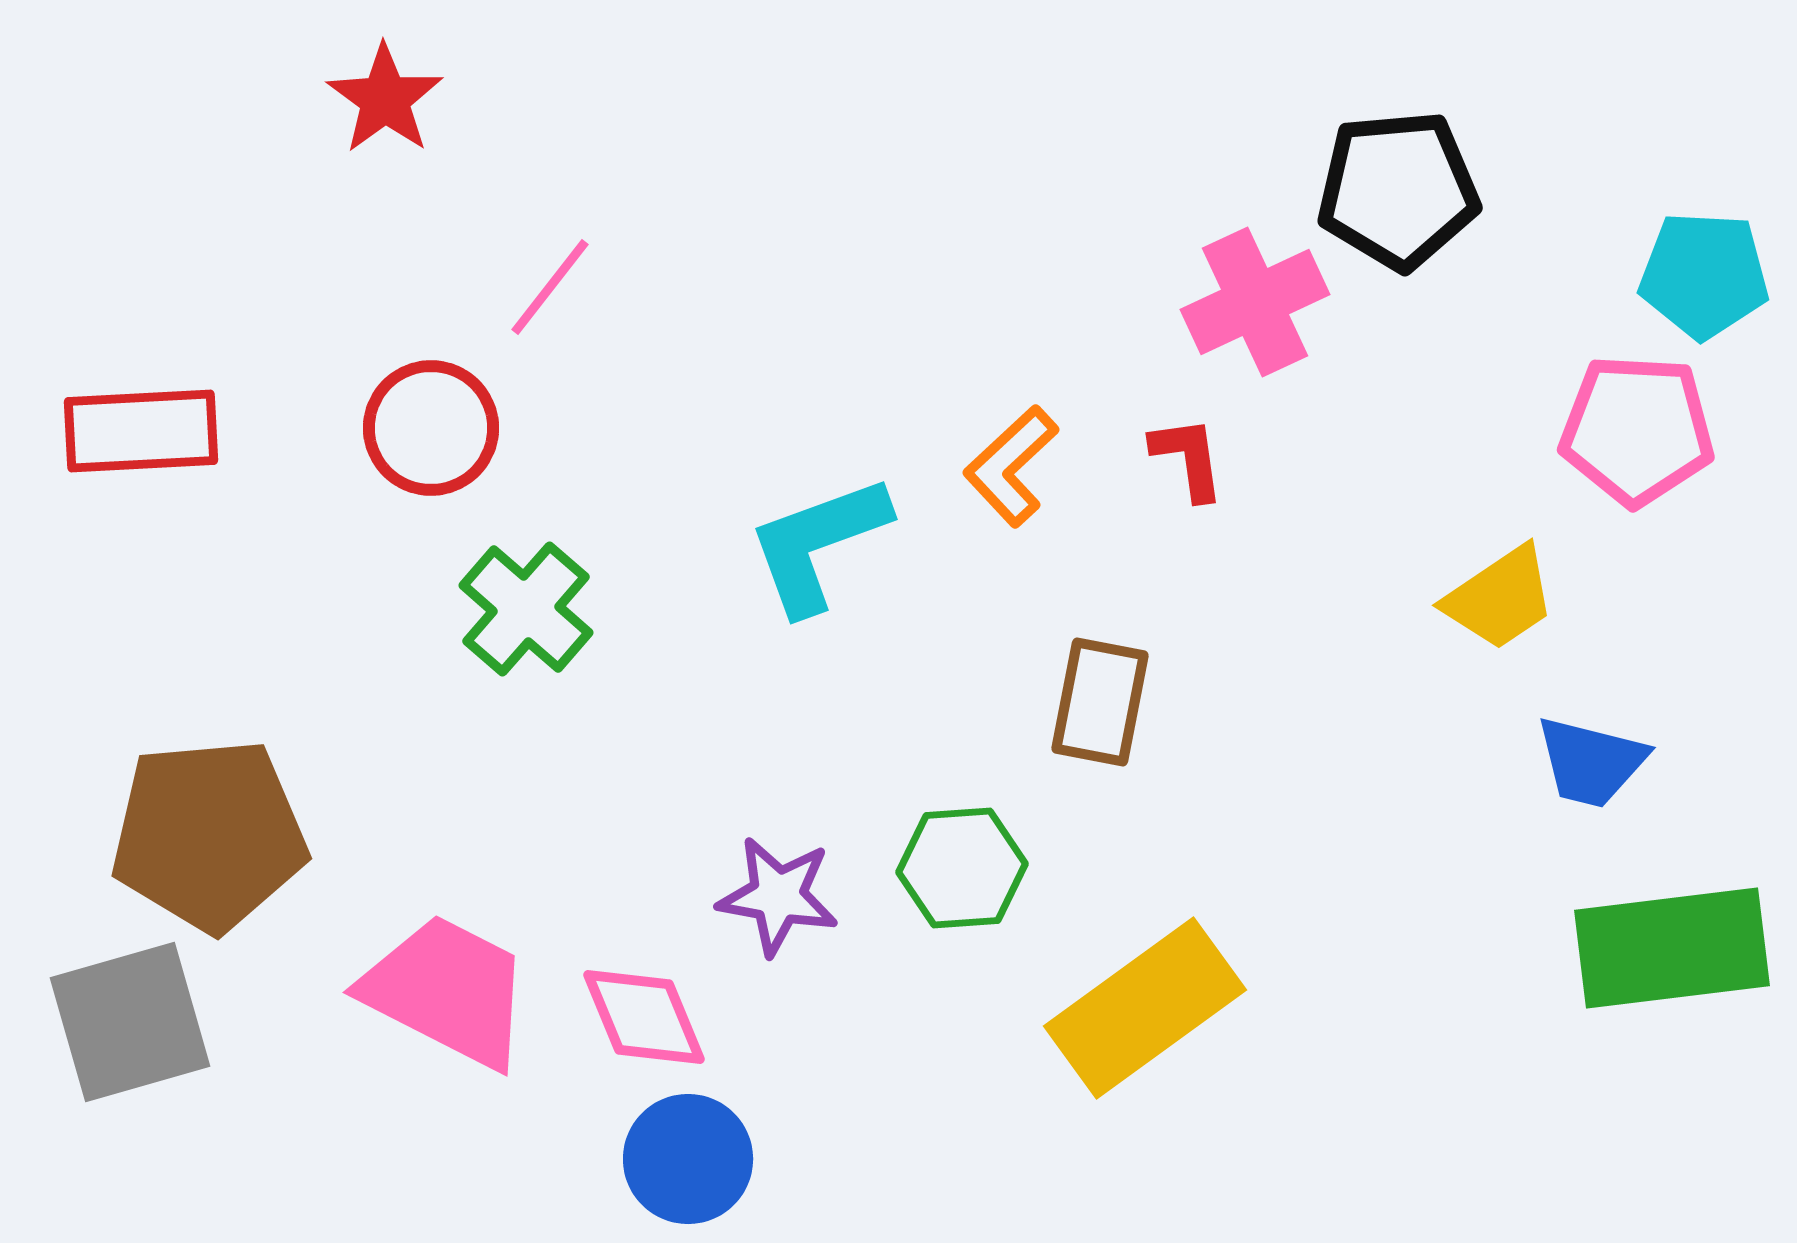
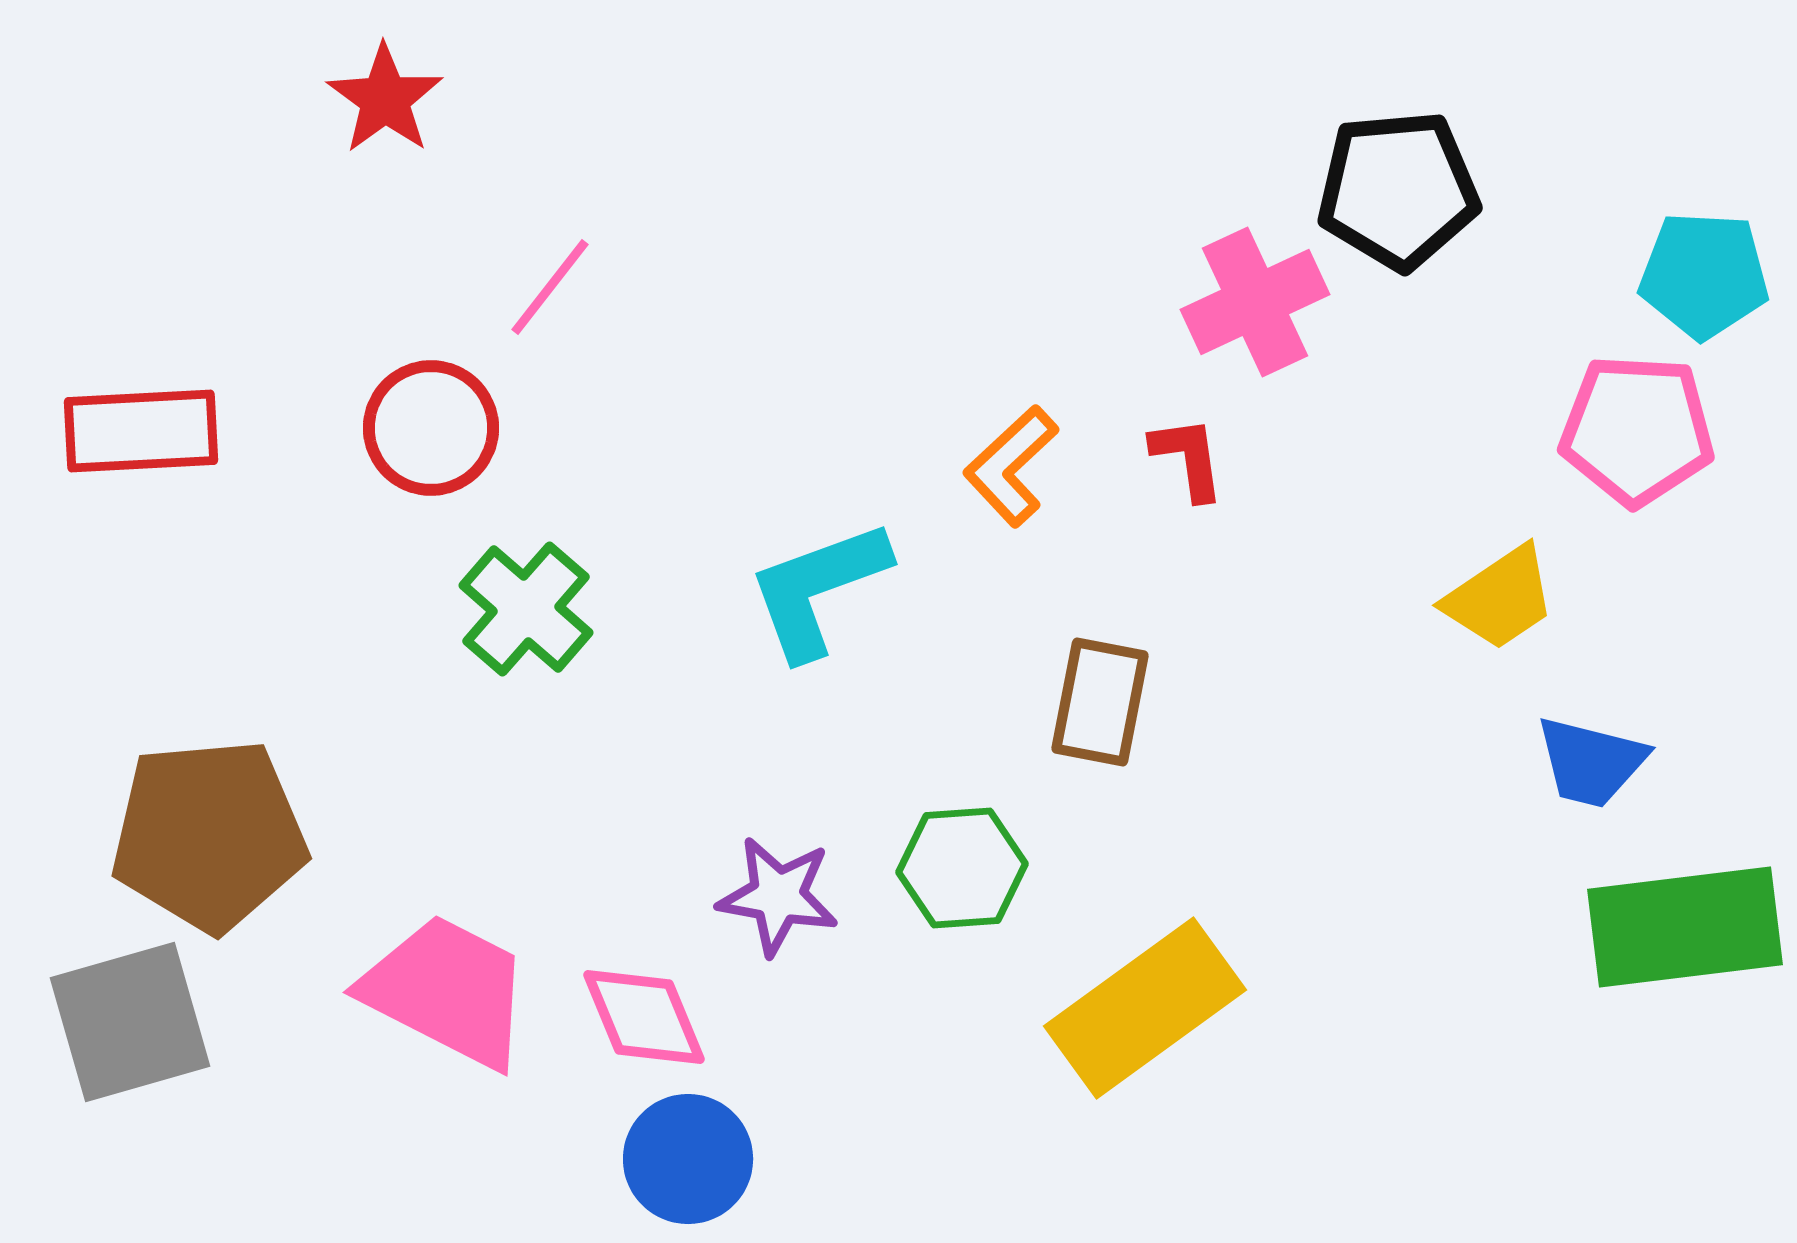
cyan L-shape: moved 45 px down
green rectangle: moved 13 px right, 21 px up
